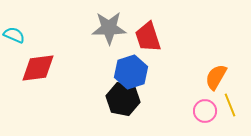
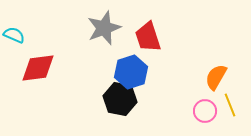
gray star: moved 5 px left; rotated 20 degrees counterclockwise
black hexagon: moved 3 px left
